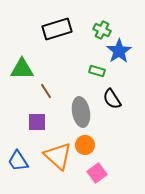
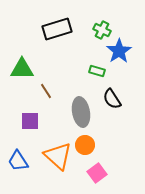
purple square: moved 7 px left, 1 px up
